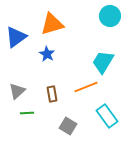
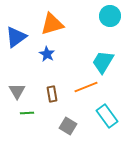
gray triangle: rotated 18 degrees counterclockwise
